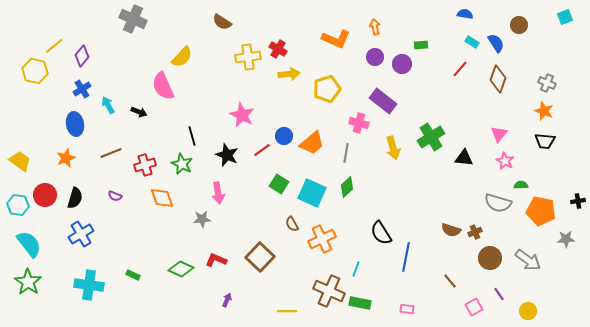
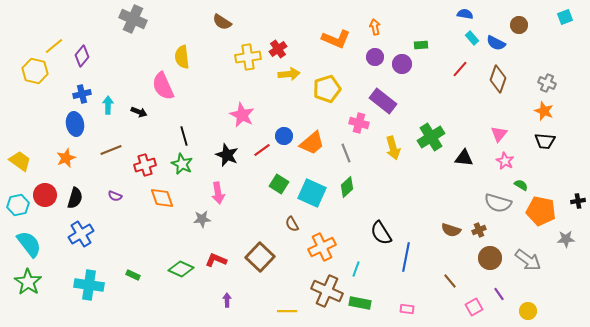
cyan rectangle at (472, 42): moved 4 px up; rotated 16 degrees clockwise
blue semicircle at (496, 43): rotated 150 degrees clockwise
red cross at (278, 49): rotated 24 degrees clockwise
yellow semicircle at (182, 57): rotated 130 degrees clockwise
blue cross at (82, 89): moved 5 px down; rotated 18 degrees clockwise
cyan arrow at (108, 105): rotated 30 degrees clockwise
black line at (192, 136): moved 8 px left
brown line at (111, 153): moved 3 px up
gray line at (346, 153): rotated 30 degrees counterclockwise
green semicircle at (521, 185): rotated 32 degrees clockwise
cyan hexagon at (18, 205): rotated 20 degrees counterclockwise
brown cross at (475, 232): moved 4 px right, 2 px up
orange cross at (322, 239): moved 8 px down
brown cross at (329, 291): moved 2 px left
purple arrow at (227, 300): rotated 24 degrees counterclockwise
